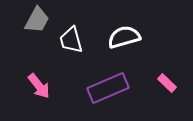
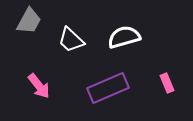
gray trapezoid: moved 8 px left, 1 px down
white trapezoid: rotated 32 degrees counterclockwise
pink rectangle: rotated 24 degrees clockwise
